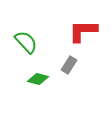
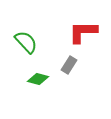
red L-shape: moved 1 px down
